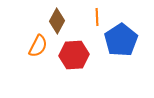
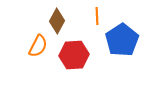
orange line: moved 1 px up
blue pentagon: moved 1 px right
